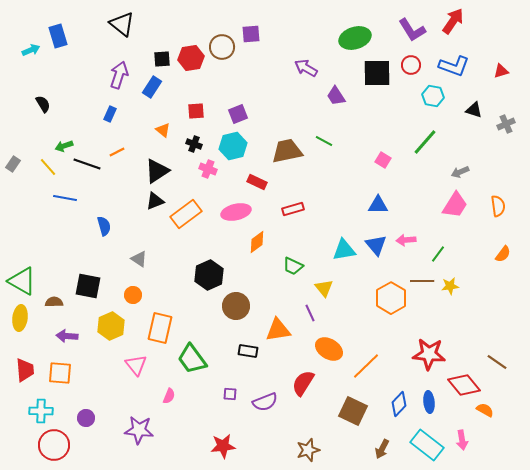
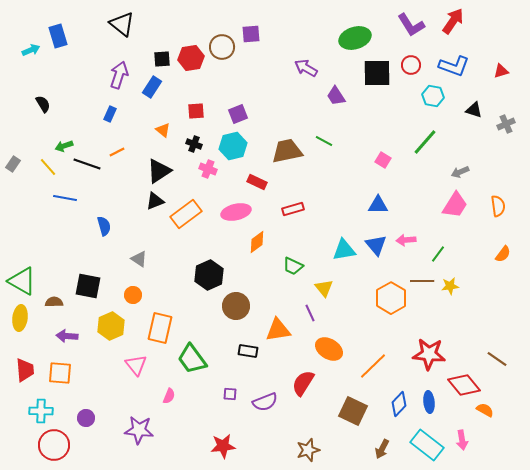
purple L-shape at (412, 30): moved 1 px left, 5 px up
black triangle at (157, 171): moved 2 px right
brown line at (497, 362): moved 3 px up
orange line at (366, 366): moved 7 px right
